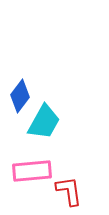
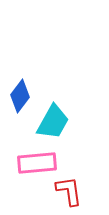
cyan trapezoid: moved 9 px right
pink rectangle: moved 5 px right, 8 px up
